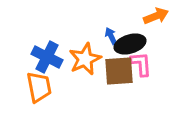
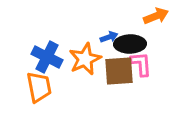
blue arrow: moved 2 px left, 1 px down; rotated 96 degrees clockwise
black ellipse: rotated 16 degrees clockwise
